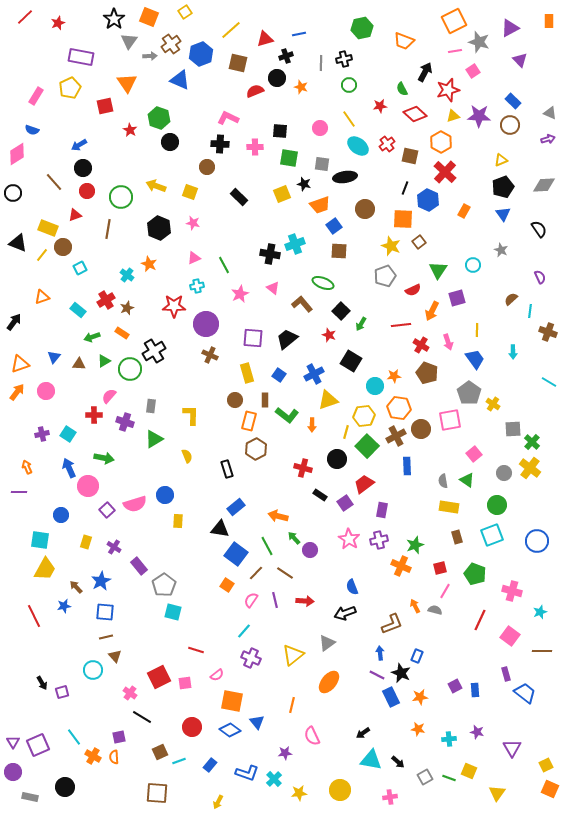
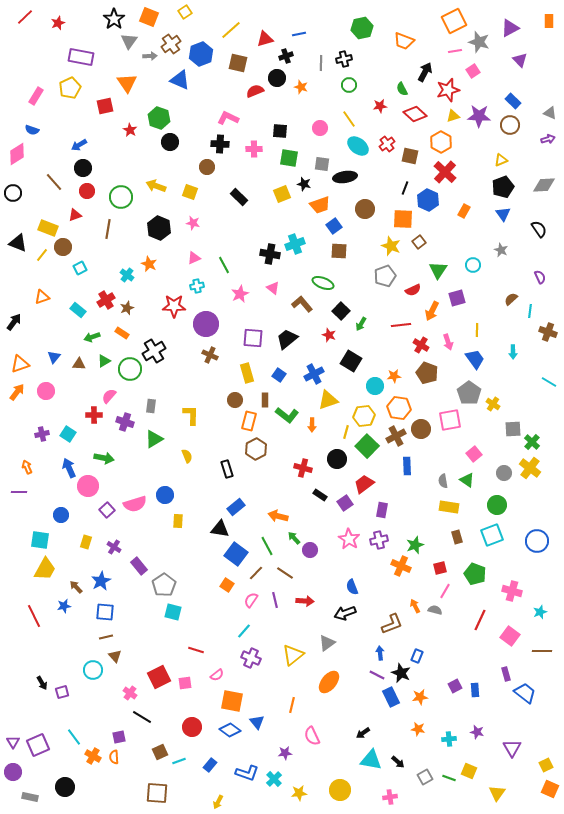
pink cross at (255, 147): moved 1 px left, 2 px down
